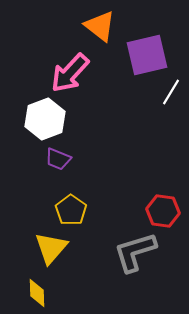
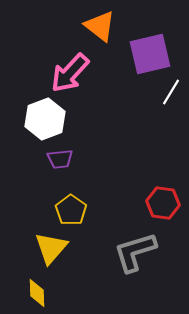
purple square: moved 3 px right, 1 px up
purple trapezoid: moved 2 px right; rotated 28 degrees counterclockwise
red hexagon: moved 8 px up
